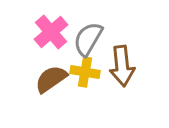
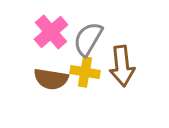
brown semicircle: rotated 136 degrees counterclockwise
